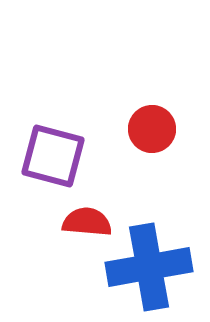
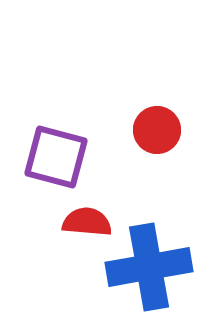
red circle: moved 5 px right, 1 px down
purple square: moved 3 px right, 1 px down
